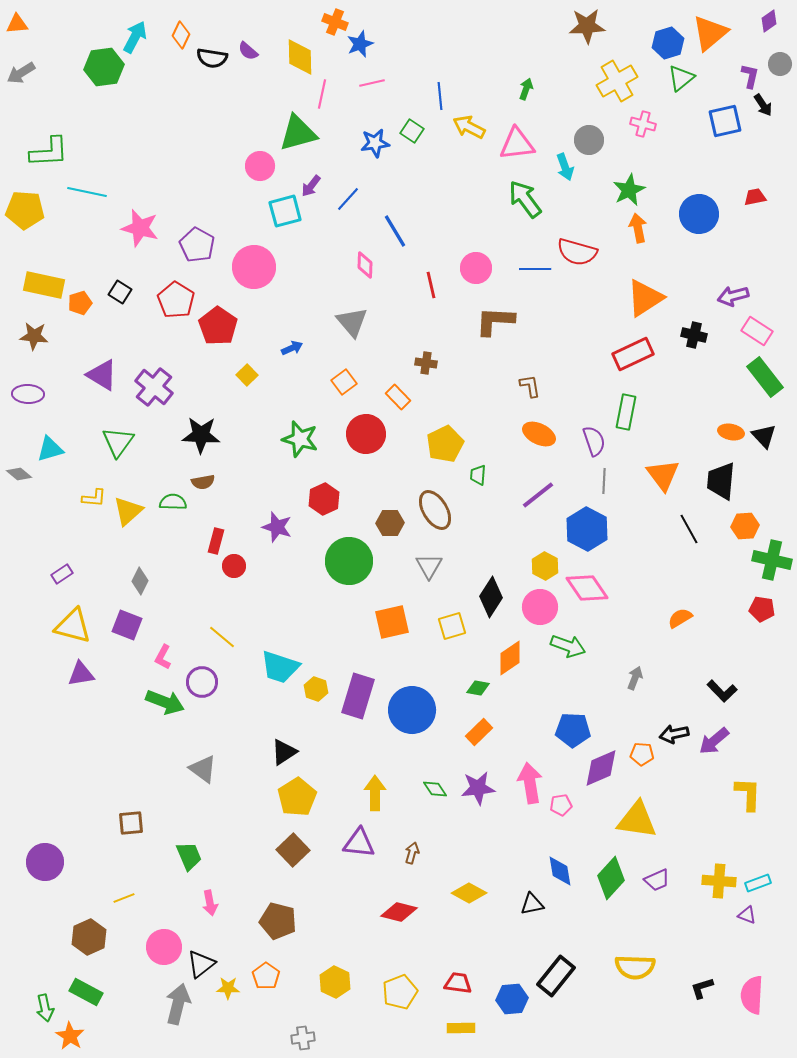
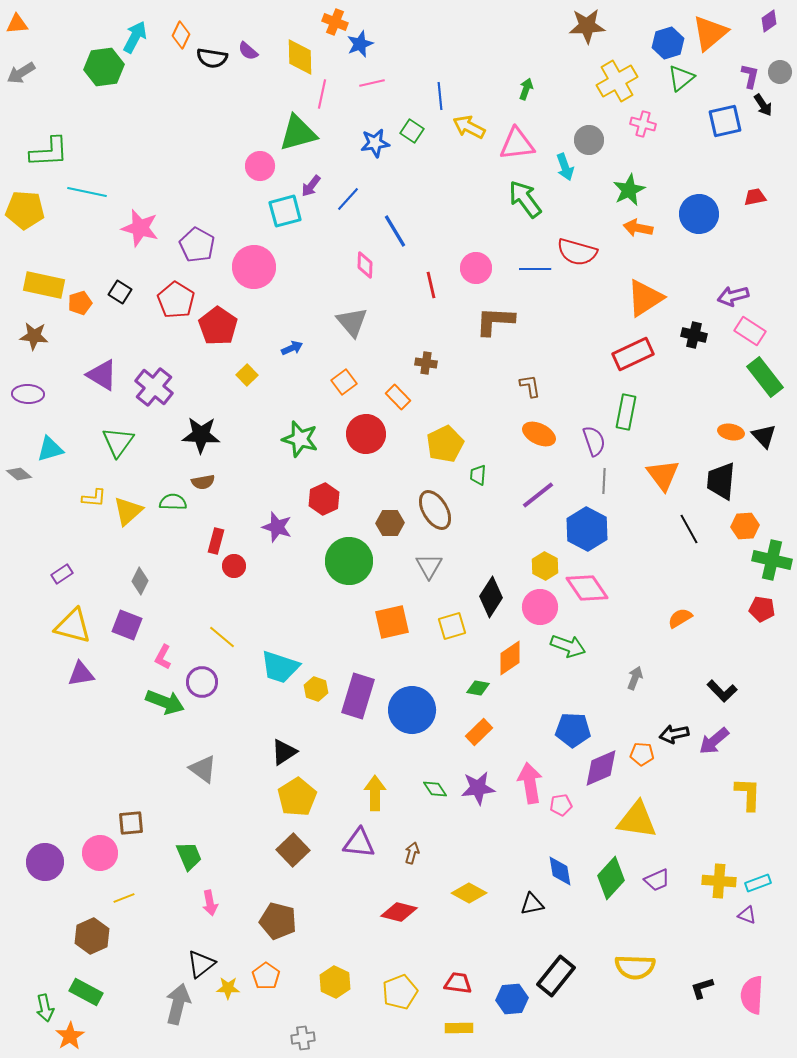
gray circle at (780, 64): moved 8 px down
orange arrow at (638, 228): rotated 68 degrees counterclockwise
pink rectangle at (757, 331): moved 7 px left
brown hexagon at (89, 937): moved 3 px right, 1 px up
pink circle at (164, 947): moved 64 px left, 94 px up
yellow rectangle at (461, 1028): moved 2 px left
orange star at (70, 1036): rotated 8 degrees clockwise
